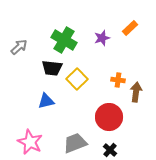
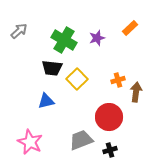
purple star: moved 5 px left
gray arrow: moved 16 px up
orange cross: rotated 24 degrees counterclockwise
gray trapezoid: moved 6 px right, 3 px up
black cross: rotated 32 degrees clockwise
